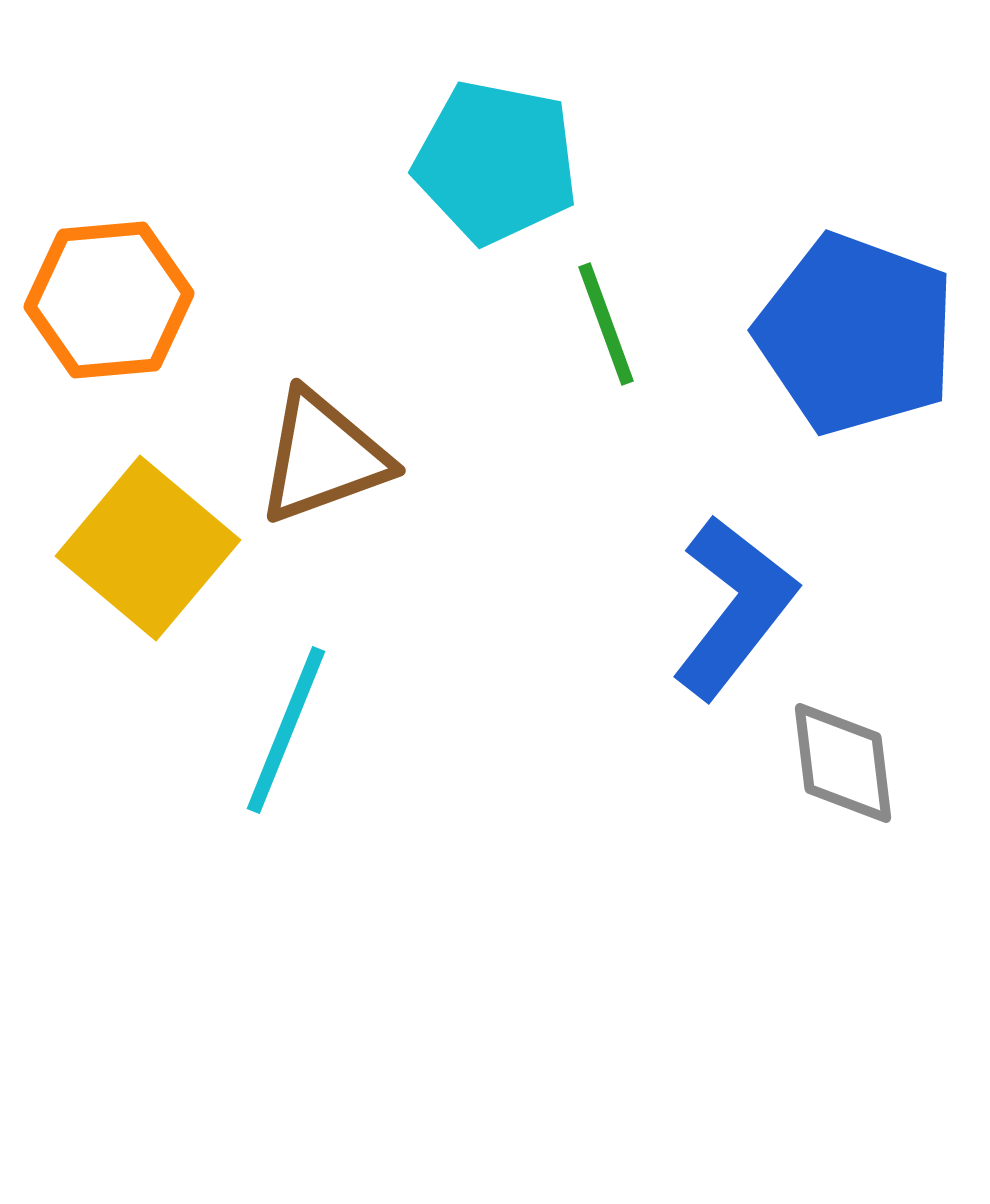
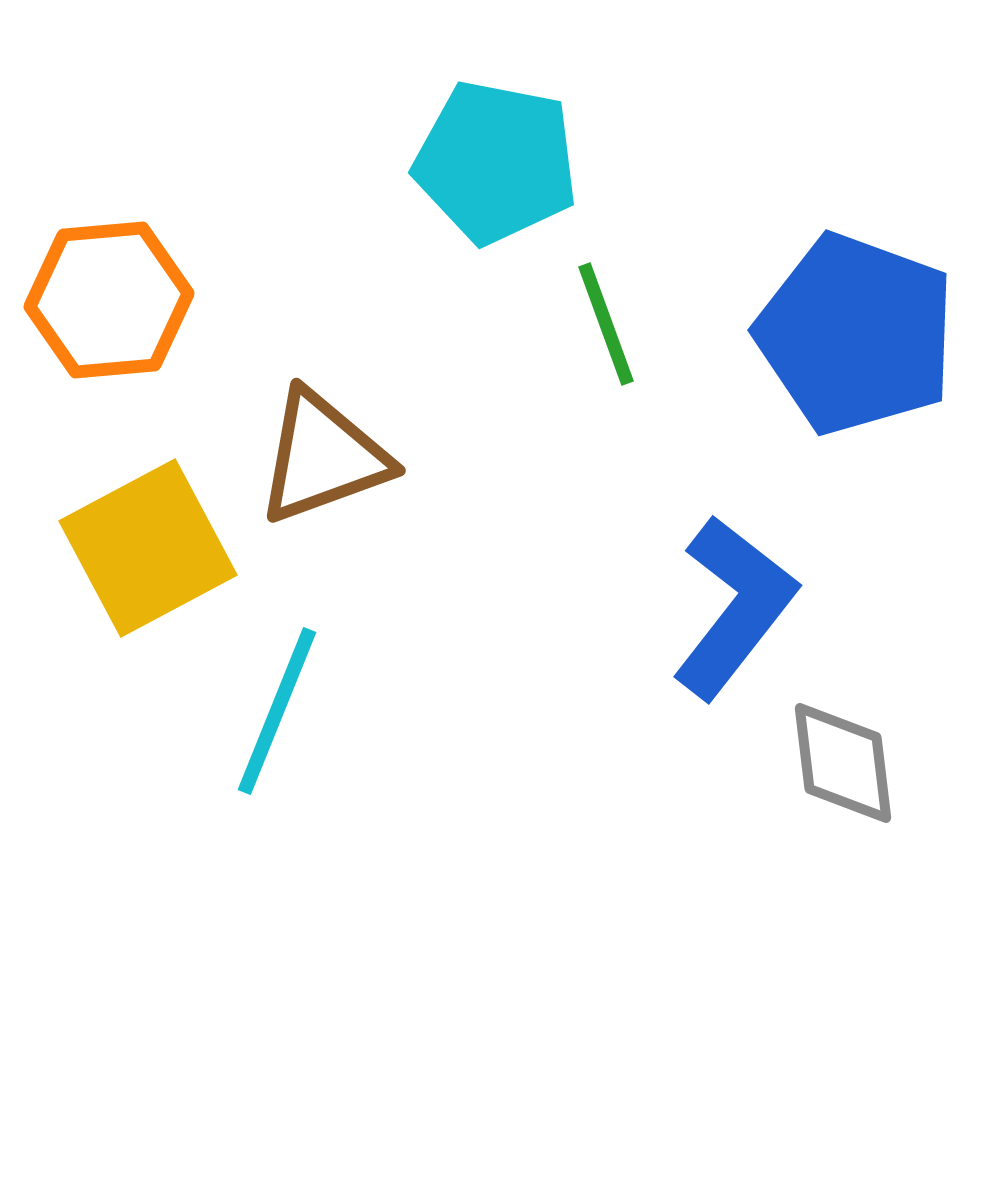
yellow square: rotated 22 degrees clockwise
cyan line: moved 9 px left, 19 px up
